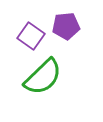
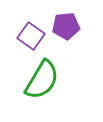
green semicircle: moved 1 px left, 3 px down; rotated 15 degrees counterclockwise
